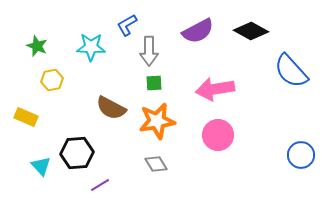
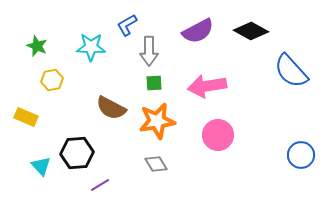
pink arrow: moved 8 px left, 3 px up
